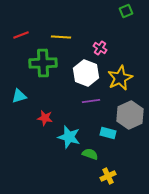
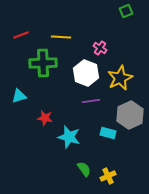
green semicircle: moved 6 px left, 15 px down; rotated 35 degrees clockwise
